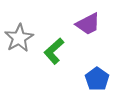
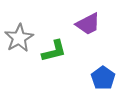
green L-shape: rotated 152 degrees counterclockwise
blue pentagon: moved 6 px right, 1 px up
